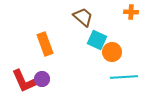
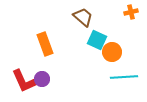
orange cross: rotated 16 degrees counterclockwise
